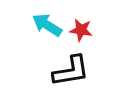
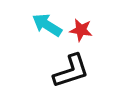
black L-shape: rotated 9 degrees counterclockwise
